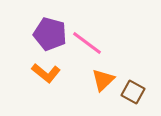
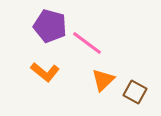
purple pentagon: moved 8 px up
orange L-shape: moved 1 px left, 1 px up
brown square: moved 2 px right
